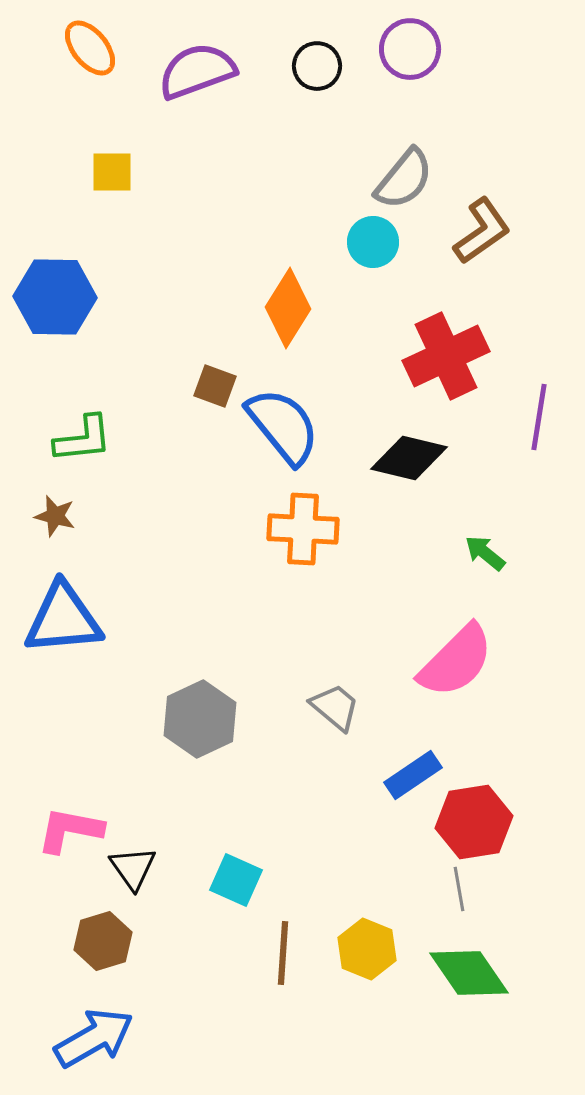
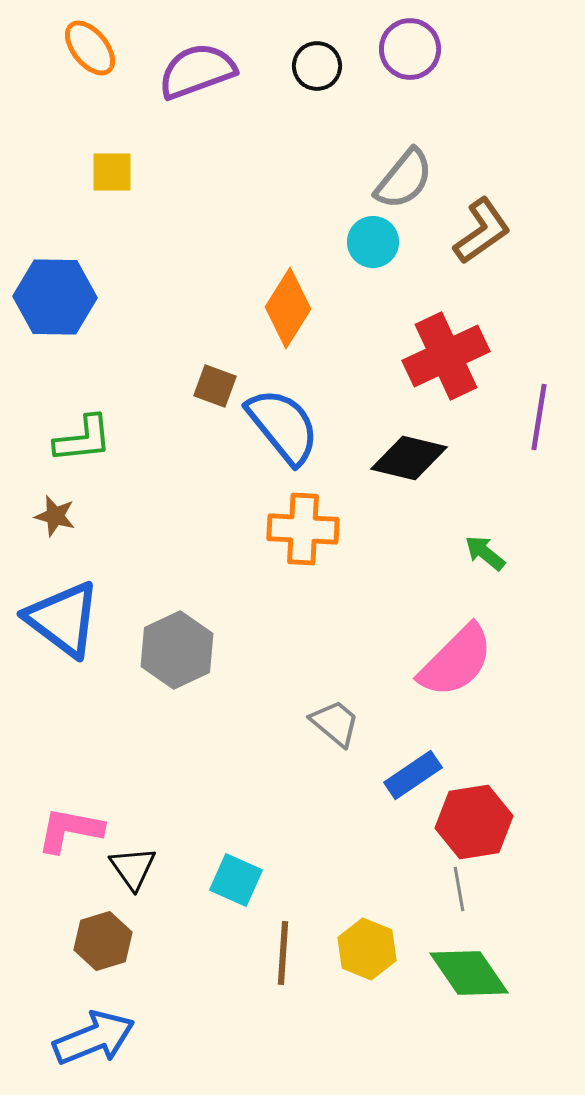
blue triangle: rotated 42 degrees clockwise
gray trapezoid: moved 16 px down
gray hexagon: moved 23 px left, 69 px up
blue arrow: rotated 8 degrees clockwise
